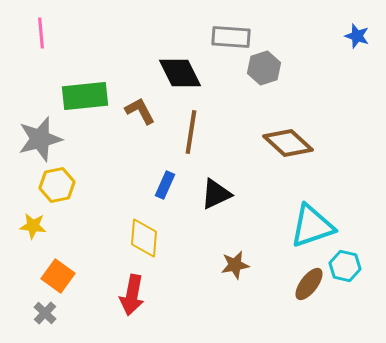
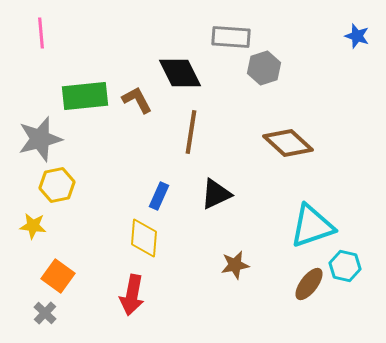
brown L-shape: moved 3 px left, 11 px up
blue rectangle: moved 6 px left, 11 px down
